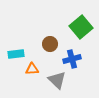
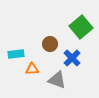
blue cross: moved 1 px up; rotated 30 degrees counterclockwise
gray triangle: rotated 24 degrees counterclockwise
